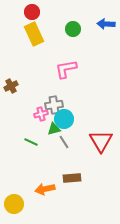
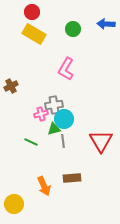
yellow rectangle: rotated 35 degrees counterclockwise
pink L-shape: rotated 50 degrees counterclockwise
gray line: moved 1 px left, 1 px up; rotated 24 degrees clockwise
orange arrow: moved 1 px left, 3 px up; rotated 102 degrees counterclockwise
